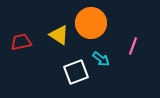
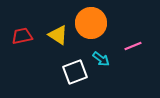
yellow triangle: moved 1 px left
red trapezoid: moved 1 px right, 6 px up
pink line: rotated 48 degrees clockwise
white square: moved 1 px left
